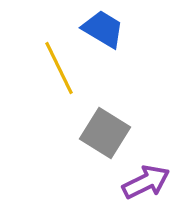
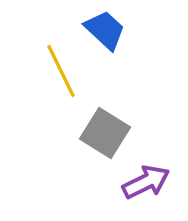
blue trapezoid: moved 2 px right, 1 px down; rotated 12 degrees clockwise
yellow line: moved 2 px right, 3 px down
